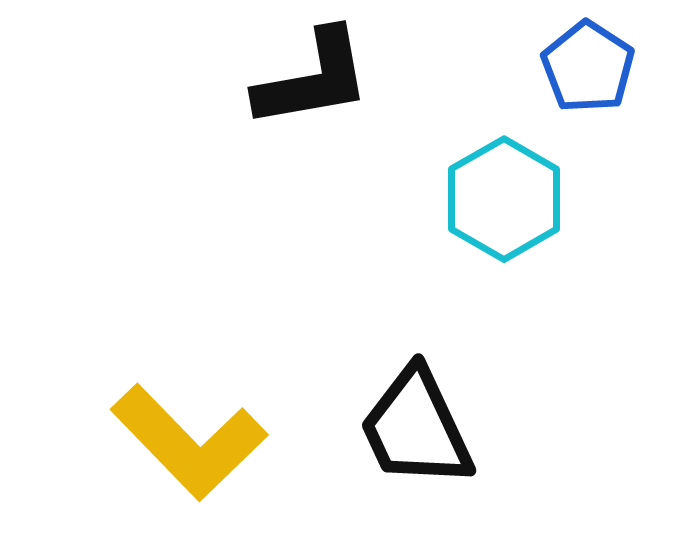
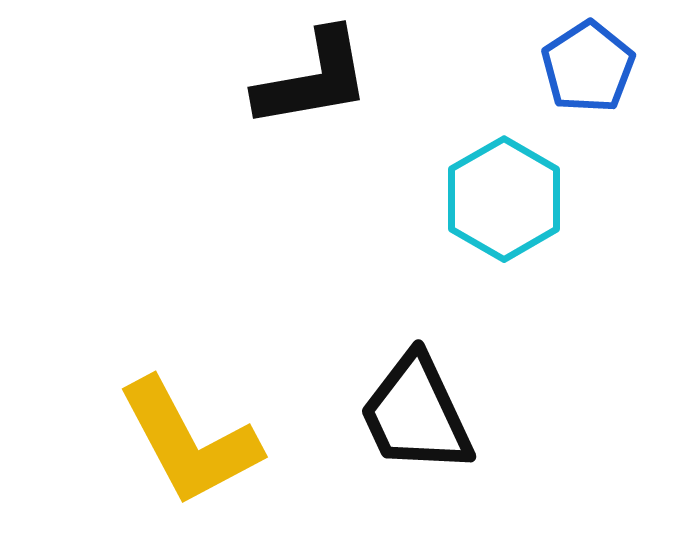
blue pentagon: rotated 6 degrees clockwise
black trapezoid: moved 14 px up
yellow L-shape: rotated 16 degrees clockwise
